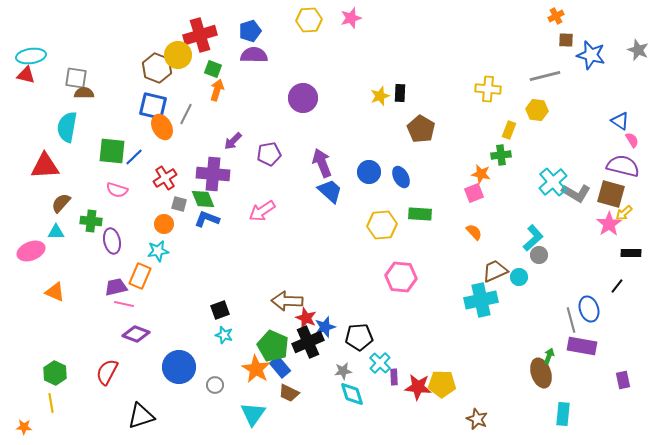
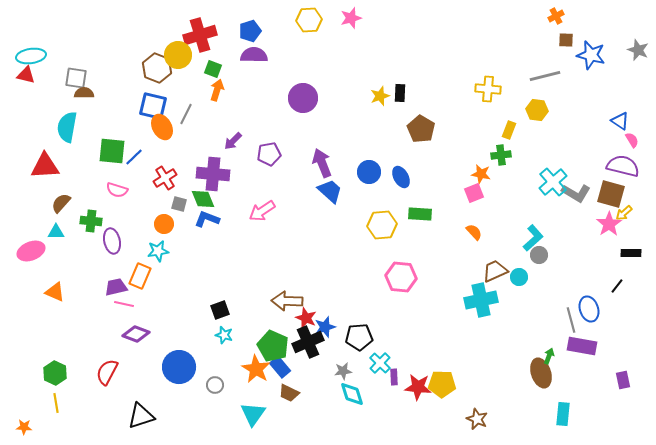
yellow line at (51, 403): moved 5 px right
